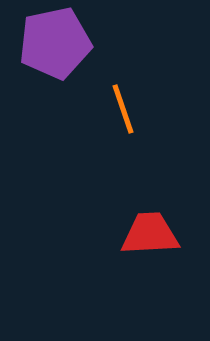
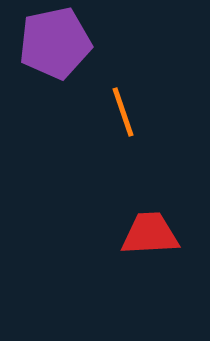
orange line: moved 3 px down
